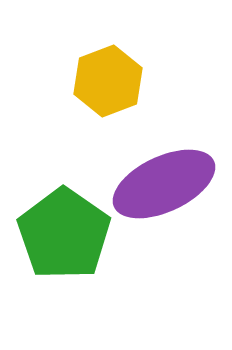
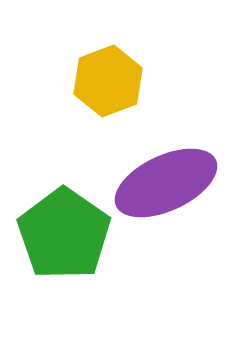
purple ellipse: moved 2 px right, 1 px up
